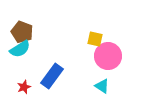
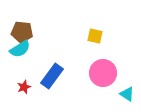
brown pentagon: rotated 15 degrees counterclockwise
yellow square: moved 3 px up
pink circle: moved 5 px left, 17 px down
cyan triangle: moved 25 px right, 8 px down
